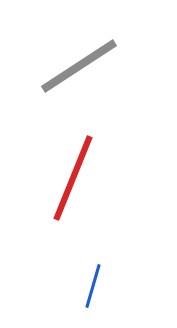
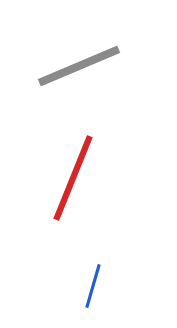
gray line: rotated 10 degrees clockwise
